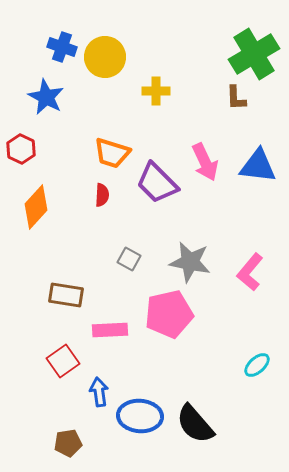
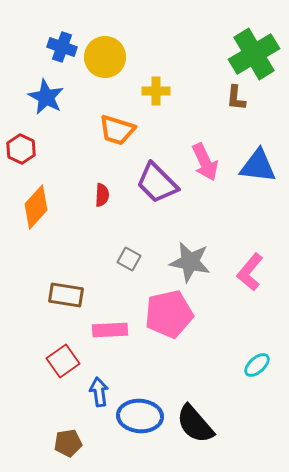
brown L-shape: rotated 8 degrees clockwise
orange trapezoid: moved 5 px right, 23 px up
